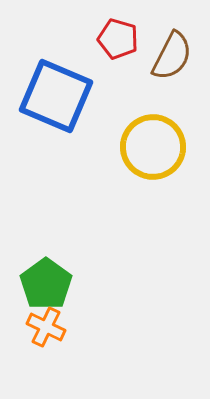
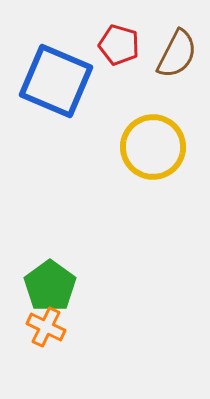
red pentagon: moved 1 px right, 6 px down
brown semicircle: moved 5 px right, 2 px up
blue square: moved 15 px up
green pentagon: moved 4 px right, 2 px down
